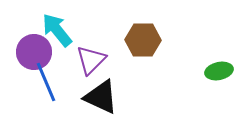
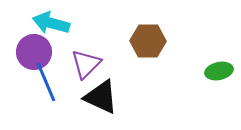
cyan arrow: moved 6 px left, 7 px up; rotated 36 degrees counterclockwise
brown hexagon: moved 5 px right, 1 px down
purple triangle: moved 5 px left, 4 px down
